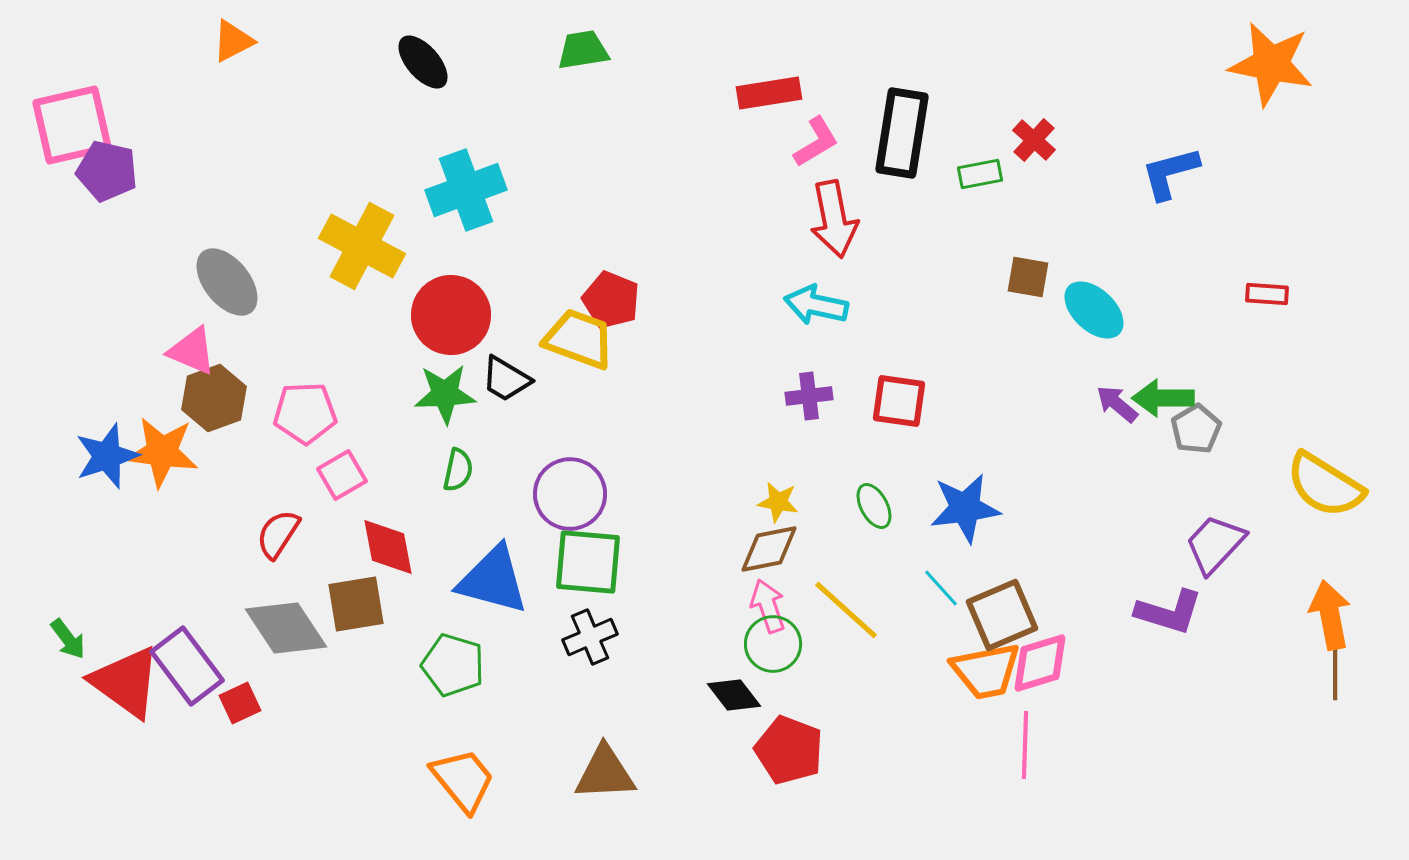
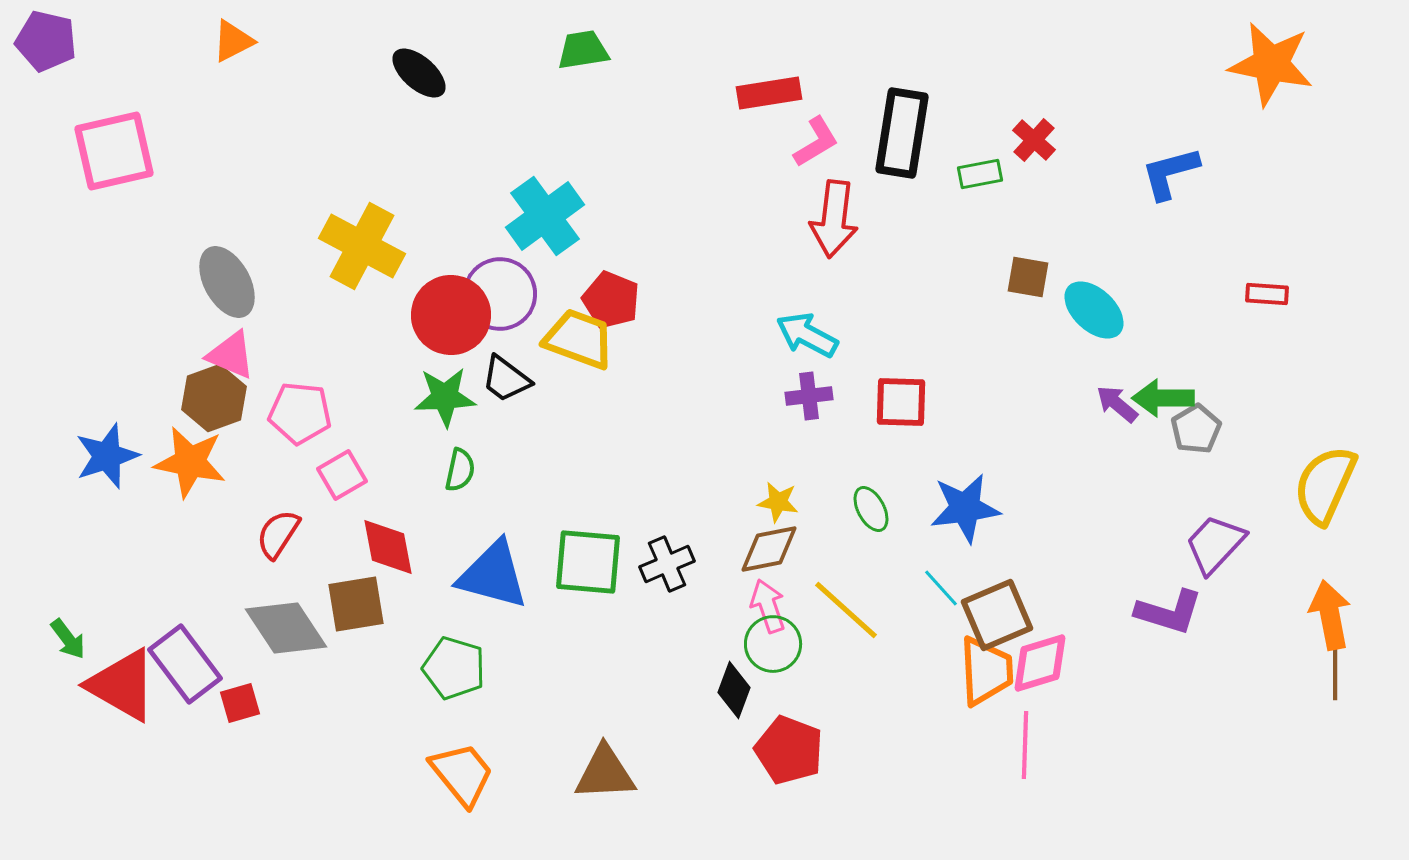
black ellipse at (423, 62): moved 4 px left, 11 px down; rotated 8 degrees counterclockwise
pink square at (72, 125): moved 42 px right, 26 px down
purple pentagon at (107, 171): moved 61 px left, 130 px up
cyan cross at (466, 190): moved 79 px right, 26 px down; rotated 16 degrees counterclockwise
red arrow at (834, 219): rotated 18 degrees clockwise
gray ellipse at (227, 282): rotated 10 degrees clockwise
cyan arrow at (816, 305): moved 9 px left, 30 px down; rotated 16 degrees clockwise
pink triangle at (192, 351): moved 39 px right, 4 px down
black trapezoid at (506, 379): rotated 6 degrees clockwise
green star at (445, 394): moved 3 px down
red square at (899, 401): moved 2 px right, 1 px down; rotated 6 degrees counterclockwise
pink pentagon at (305, 413): moved 5 px left; rotated 8 degrees clockwise
orange star at (162, 452): moved 28 px right, 10 px down; rotated 4 degrees clockwise
green semicircle at (458, 470): moved 2 px right
yellow semicircle at (1325, 485): rotated 82 degrees clockwise
purple circle at (570, 494): moved 70 px left, 200 px up
green ellipse at (874, 506): moved 3 px left, 3 px down
blue triangle at (493, 580): moved 5 px up
brown square at (1002, 615): moved 5 px left
black cross at (590, 637): moved 77 px right, 73 px up
green pentagon at (453, 665): moved 1 px right, 3 px down
purple rectangle at (187, 666): moved 2 px left, 2 px up
orange trapezoid at (986, 671): rotated 82 degrees counterclockwise
red triangle at (126, 682): moved 4 px left, 3 px down; rotated 6 degrees counterclockwise
black diamond at (734, 695): moved 5 px up; rotated 58 degrees clockwise
red square at (240, 703): rotated 9 degrees clockwise
orange trapezoid at (463, 780): moved 1 px left, 6 px up
